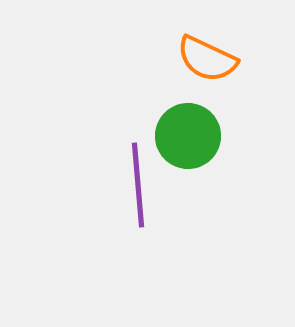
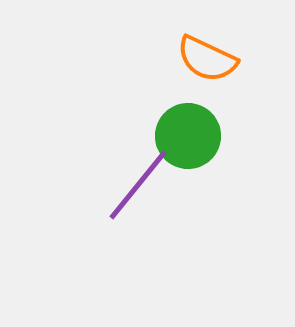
purple line: rotated 44 degrees clockwise
